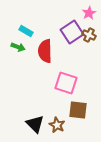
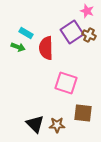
pink star: moved 2 px left, 2 px up; rotated 24 degrees counterclockwise
cyan rectangle: moved 2 px down
red semicircle: moved 1 px right, 3 px up
brown square: moved 5 px right, 3 px down
brown star: rotated 28 degrees counterclockwise
